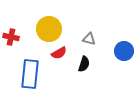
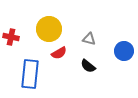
black semicircle: moved 4 px right, 2 px down; rotated 112 degrees clockwise
